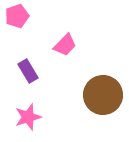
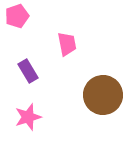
pink trapezoid: moved 2 px right, 1 px up; rotated 55 degrees counterclockwise
